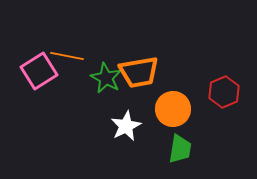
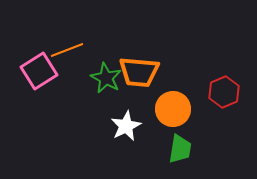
orange line: moved 6 px up; rotated 32 degrees counterclockwise
orange trapezoid: rotated 15 degrees clockwise
